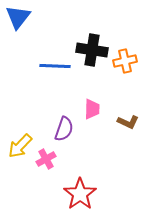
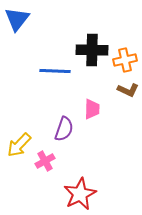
blue triangle: moved 1 px left, 2 px down
black cross: rotated 8 degrees counterclockwise
orange cross: moved 1 px up
blue line: moved 5 px down
brown L-shape: moved 32 px up
yellow arrow: moved 1 px left, 1 px up
pink cross: moved 1 px left, 2 px down
red star: rotated 8 degrees clockwise
